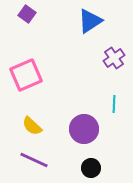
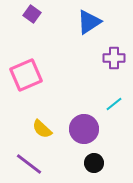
purple square: moved 5 px right
blue triangle: moved 1 px left, 1 px down
purple cross: rotated 35 degrees clockwise
cyan line: rotated 48 degrees clockwise
yellow semicircle: moved 10 px right, 3 px down
purple line: moved 5 px left, 4 px down; rotated 12 degrees clockwise
black circle: moved 3 px right, 5 px up
